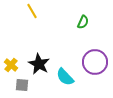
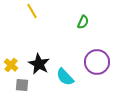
purple circle: moved 2 px right
